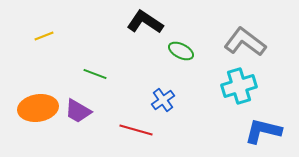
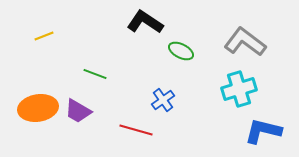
cyan cross: moved 3 px down
